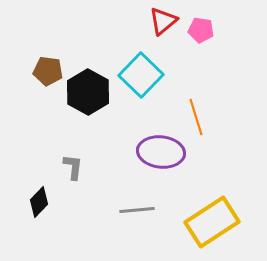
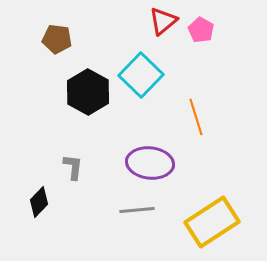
pink pentagon: rotated 20 degrees clockwise
brown pentagon: moved 9 px right, 32 px up
purple ellipse: moved 11 px left, 11 px down
